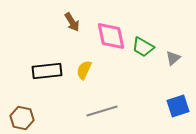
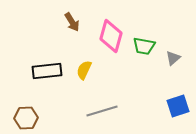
pink diamond: rotated 28 degrees clockwise
green trapezoid: moved 1 px right, 1 px up; rotated 20 degrees counterclockwise
brown hexagon: moved 4 px right; rotated 15 degrees counterclockwise
